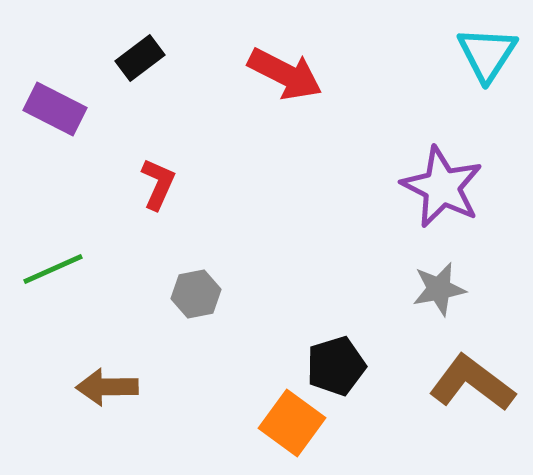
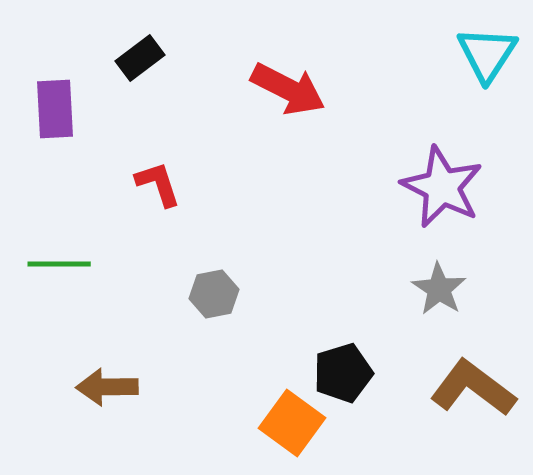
red arrow: moved 3 px right, 15 px down
purple rectangle: rotated 60 degrees clockwise
red L-shape: rotated 42 degrees counterclockwise
green line: moved 6 px right, 5 px up; rotated 24 degrees clockwise
gray star: rotated 28 degrees counterclockwise
gray hexagon: moved 18 px right
black pentagon: moved 7 px right, 7 px down
brown L-shape: moved 1 px right, 5 px down
